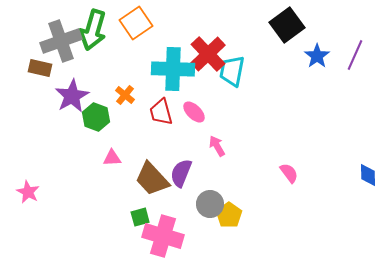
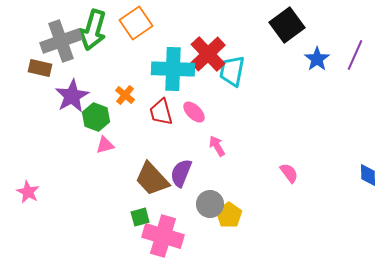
blue star: moved 3 px down
pink triangle: moved 7 px left, 13 px up; rotated 12 degrees counterclockwise
